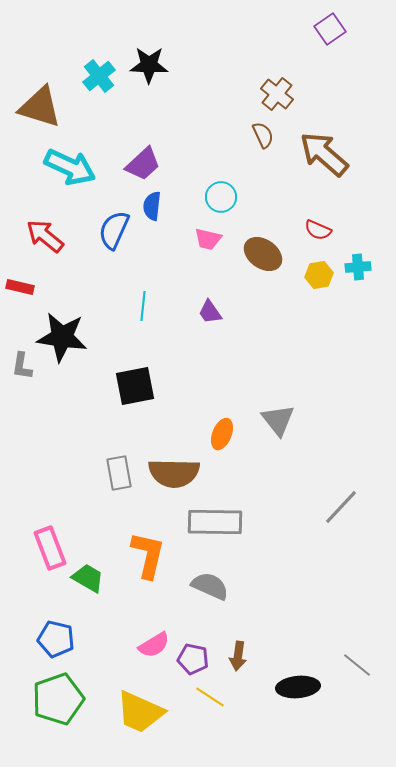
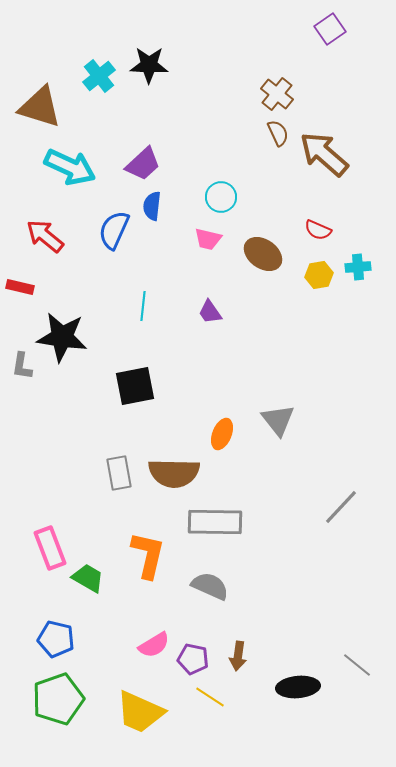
brown semicircle at (263, 135): moved 15 px right, 2 px up
